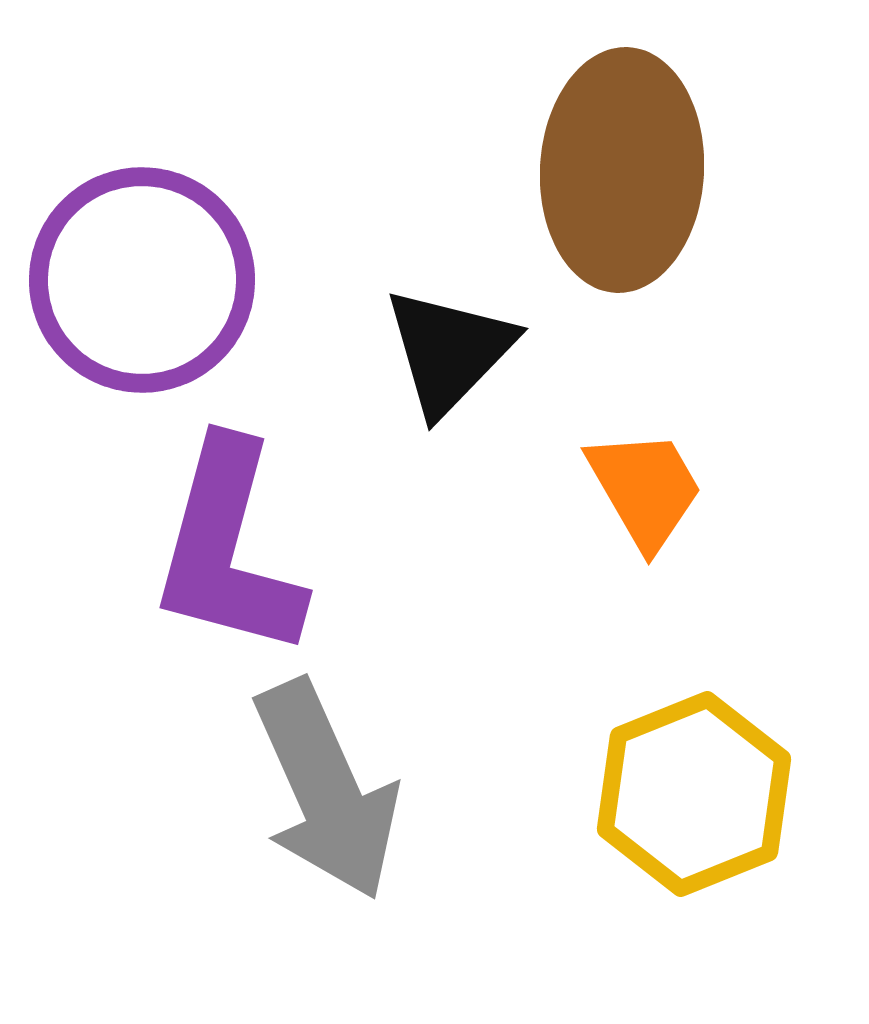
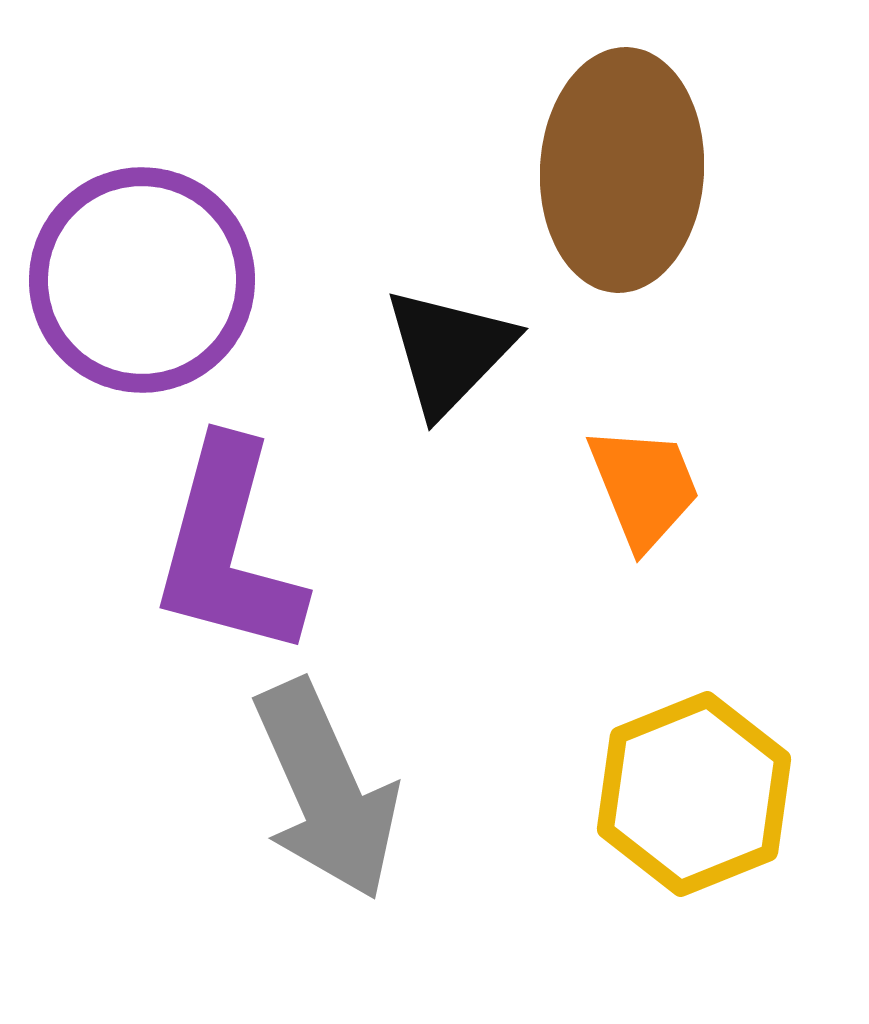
orange trapezoid: moved 1 px left, 2 px up; rotated 8 degrees clockwise
